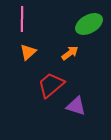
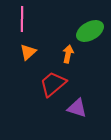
green ellipse: moved 1 px right, 7 px down
orange arrow: moved 2 px left, 1 px down; rotated 42 degrees counterclockwise
red trapezoid: moved 2 px right, 1 px up
purple triangle: moved 1 px right, 2 px down
